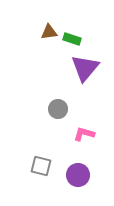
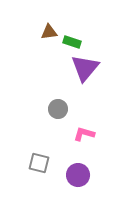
green rectangle: moved 3 px down
gray square: moved 2 px left, 3 px up
